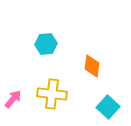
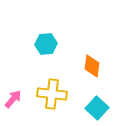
cyan square: moved 11 px left, 1 px down
